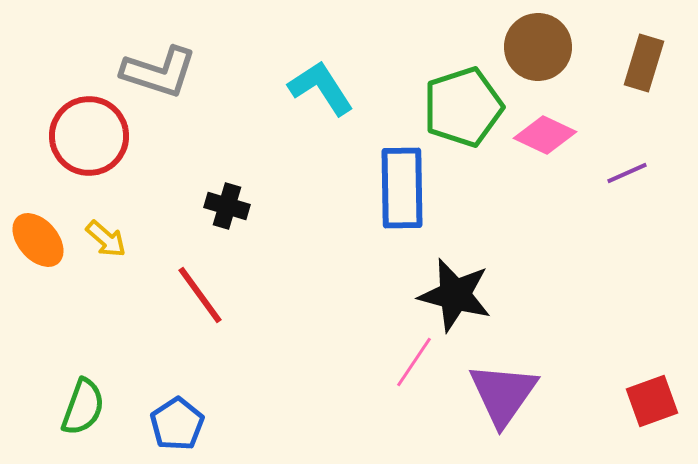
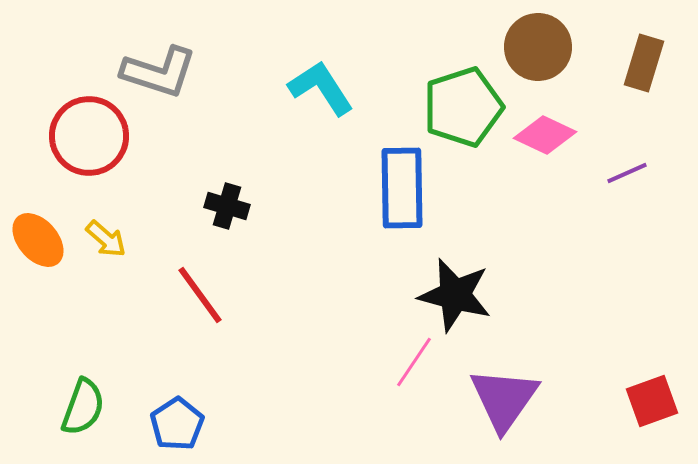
purple triangle: moved 1 px right, 5 px down
